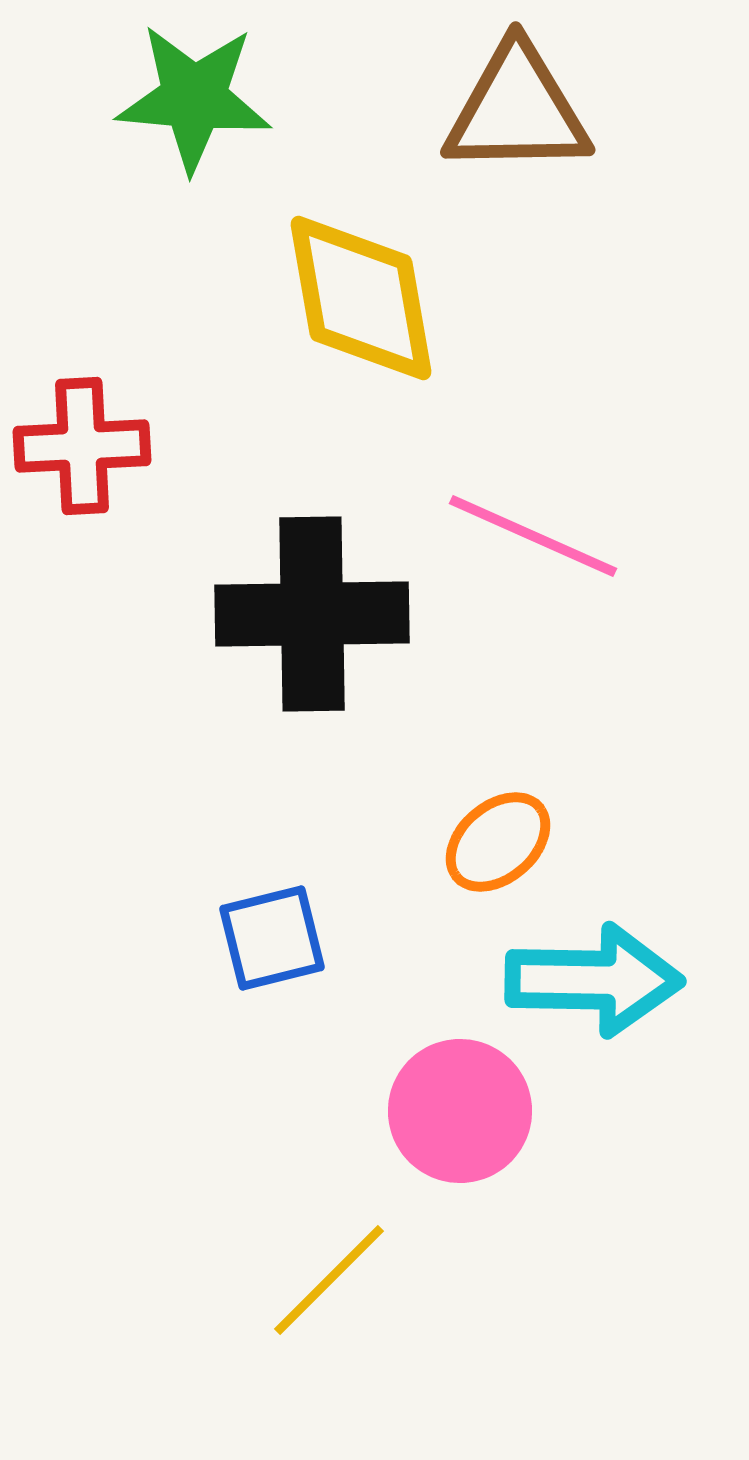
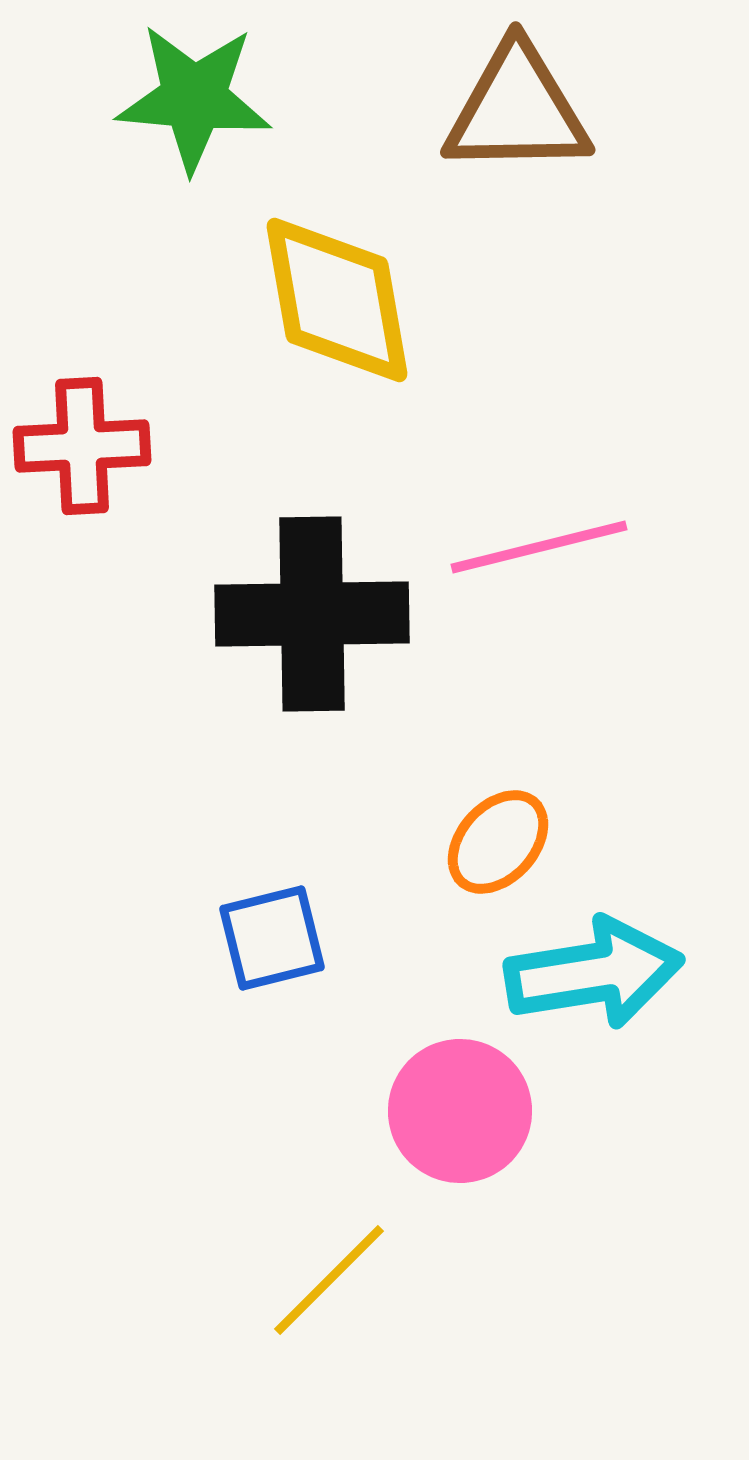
yellow diamond: moved 24 px left, 2 px down
pink line: moved 6 px right, 11 px down; rotated 38 degrees counterclockwise
orange ellipse: rotated 7 degrees counterclockwise
cyan arrow: moved 7 px up; rotated 10 degrees counterclockwise
